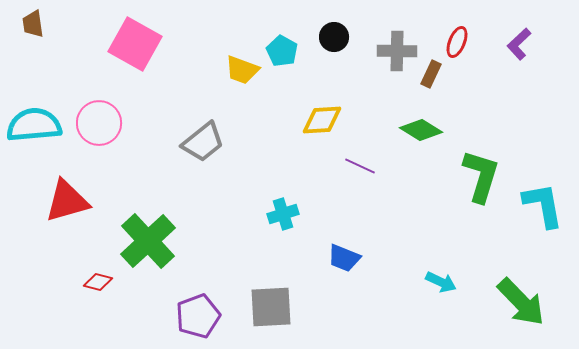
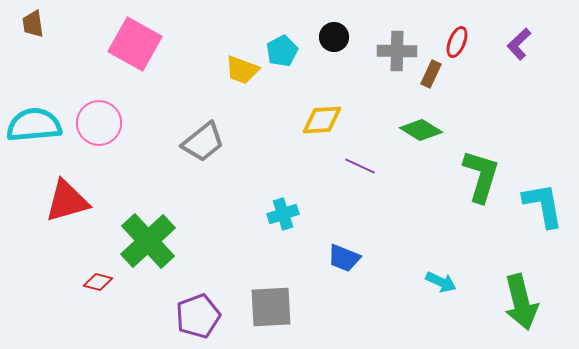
cyan pentagon: rotated 16 degrees clockwise
green arrow: rotated 30 degrees clockwise
